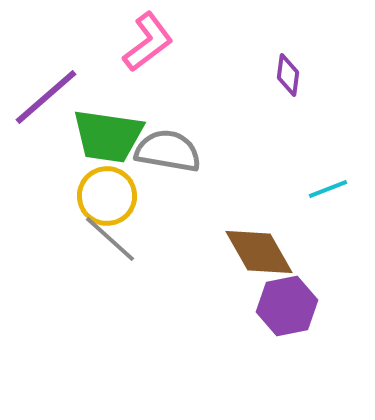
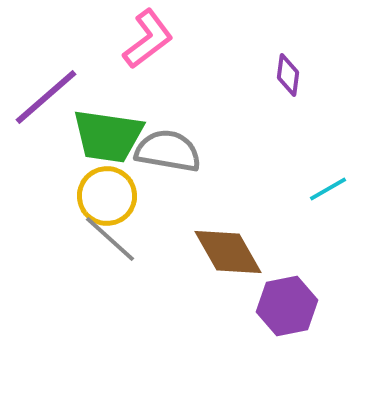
pink L-shape: moved 3 px up
cyan line: rotated 9 degrees counterclockwise
brown diamond: moved 31 px left
